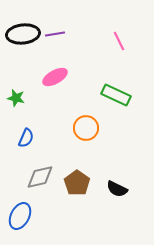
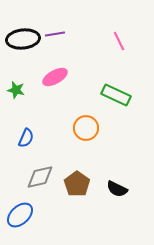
black ellipse: moved 5 px down
green star: moved 8 px up
brown pentagon: moved 1 px down
blue ellipse: moved 1 px up; rotated 20 degrees clockwise
